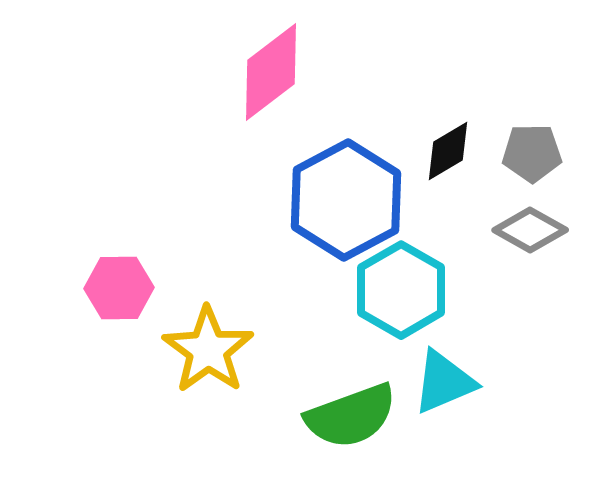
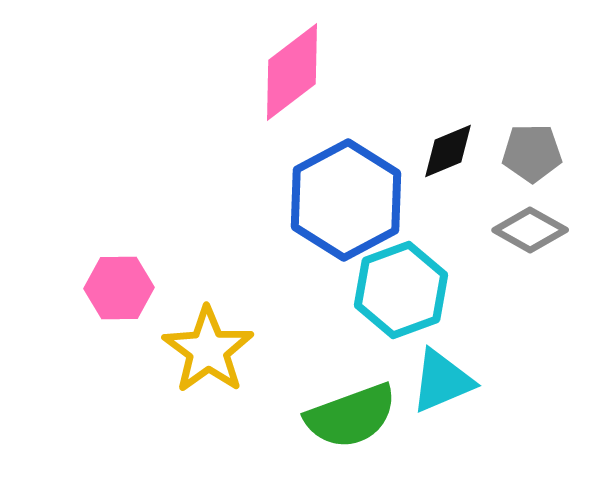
pink diamond: moved 21 px right
black diamond: rotated 8 degrees clockwise
cyan hexagon: rotated 10 degrees clockwise
cyan triangle: moved 2 px left, 1 px up
